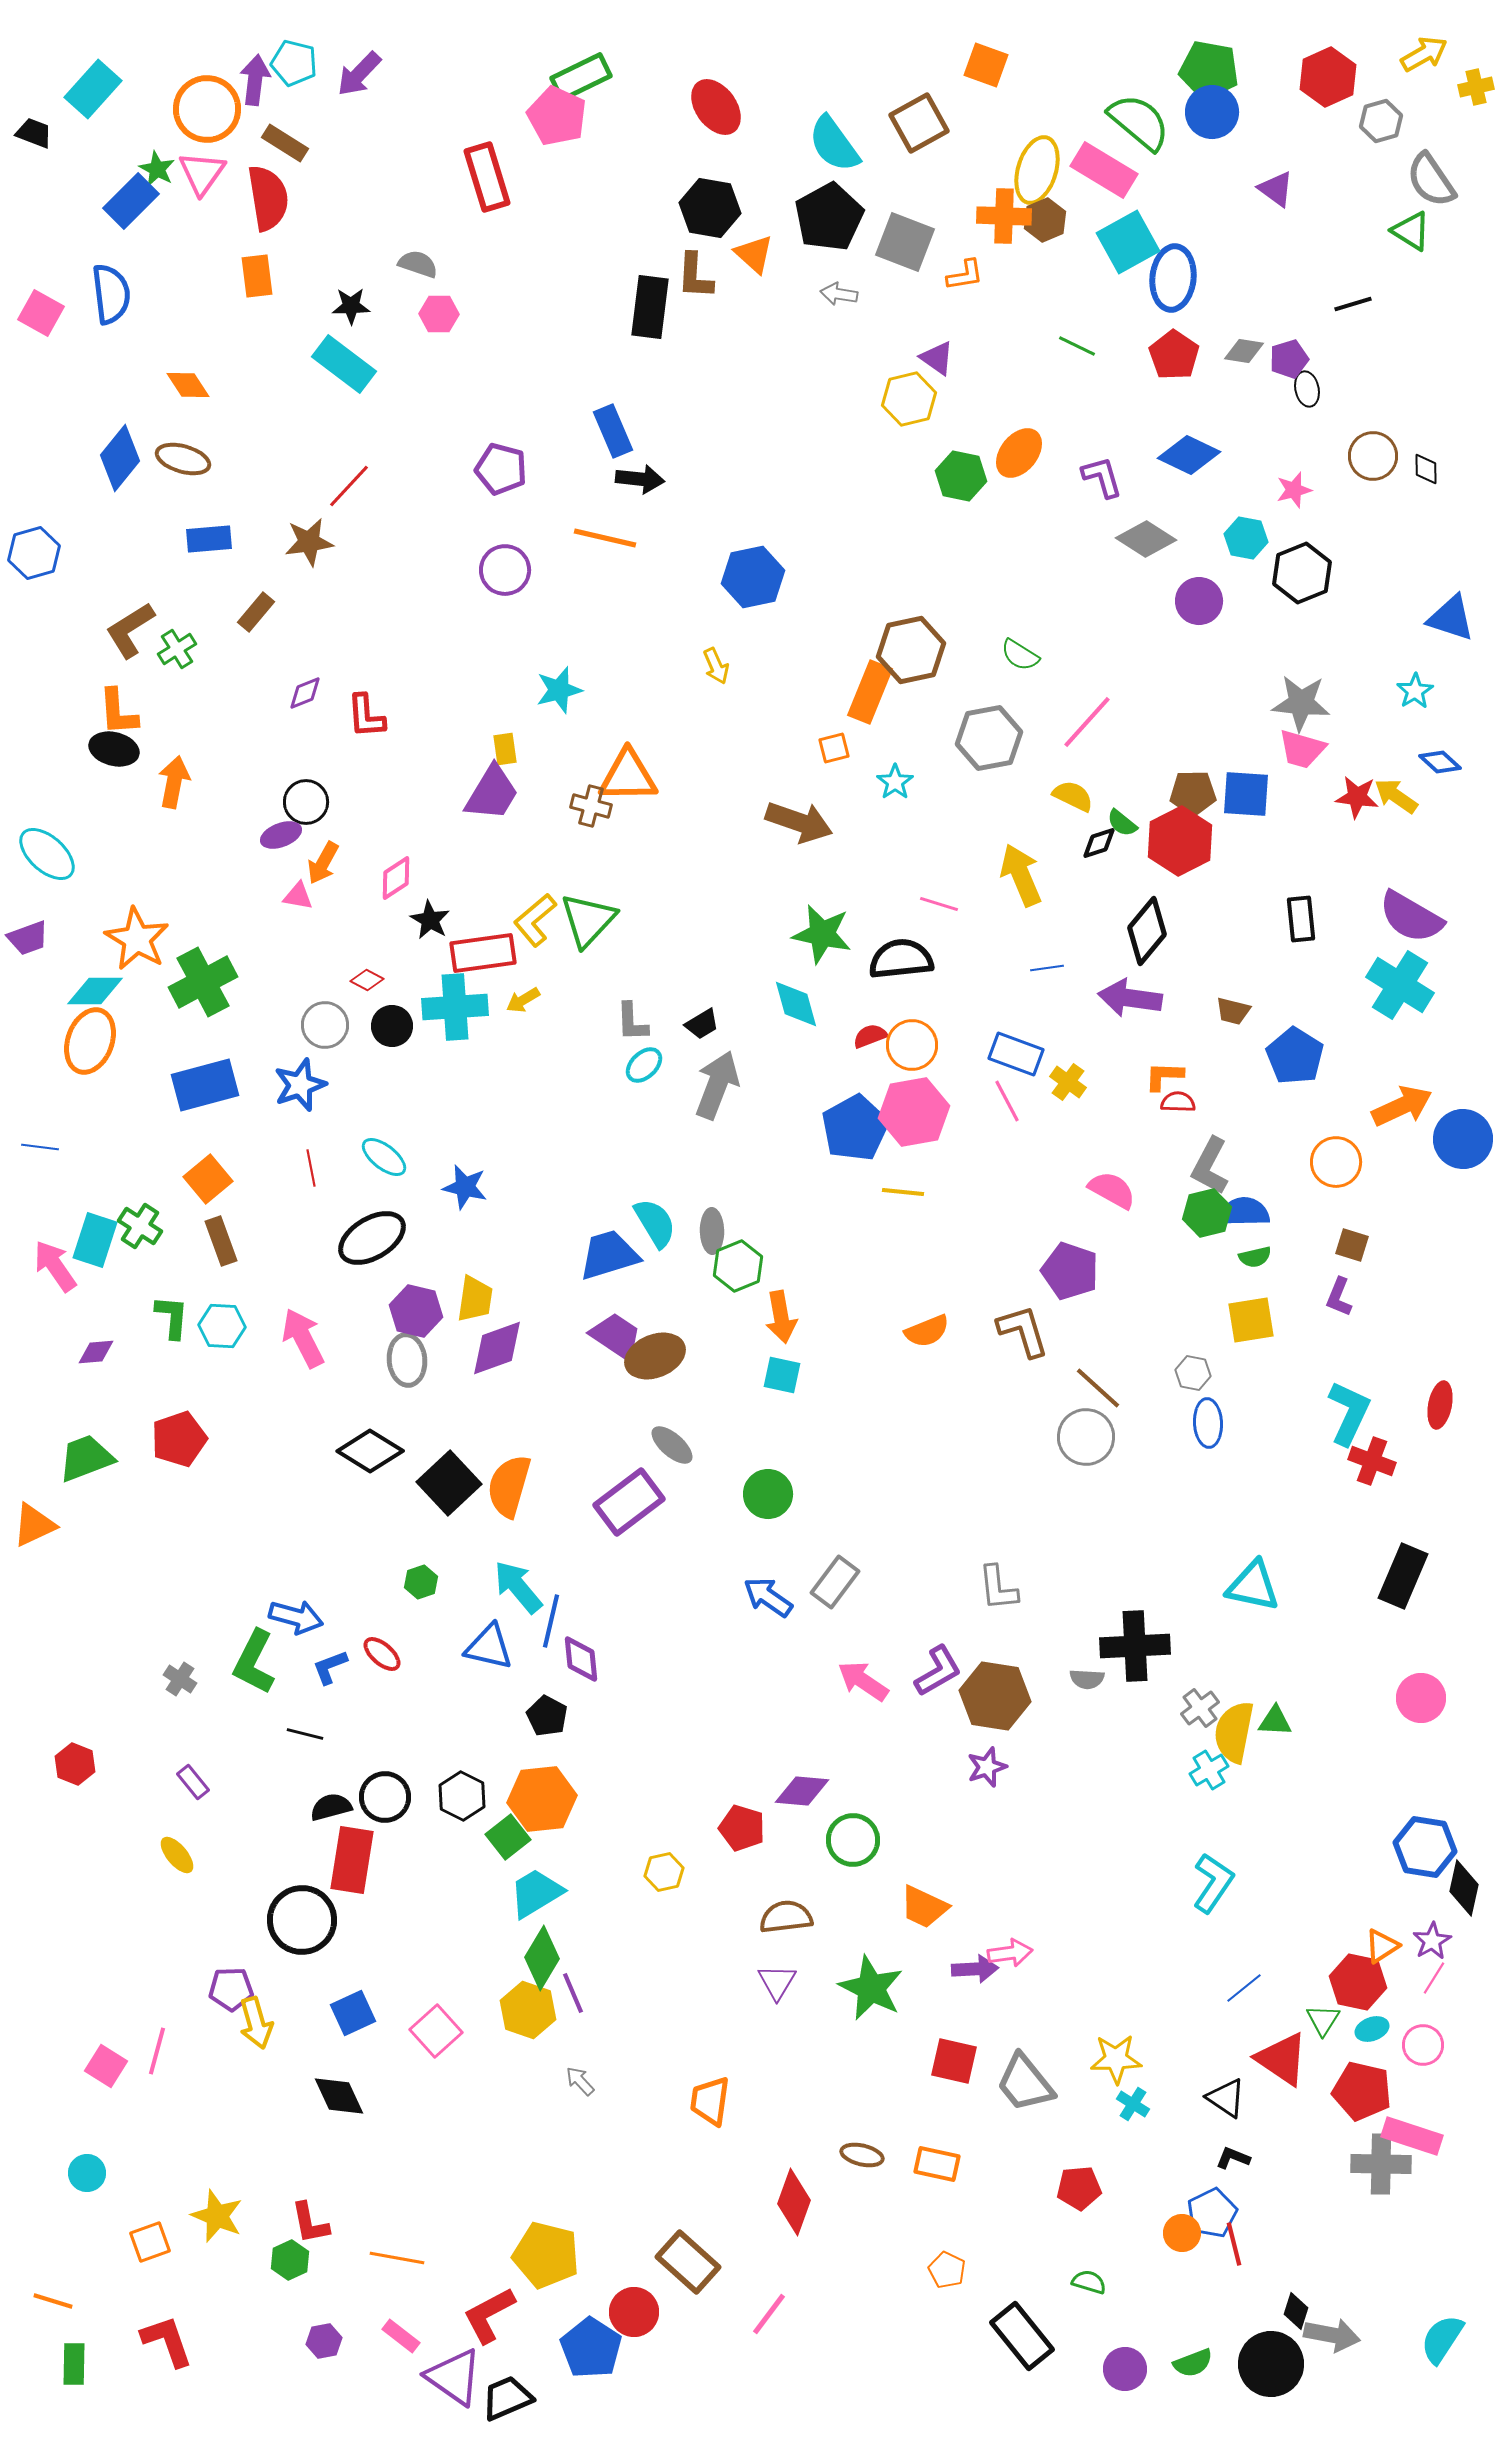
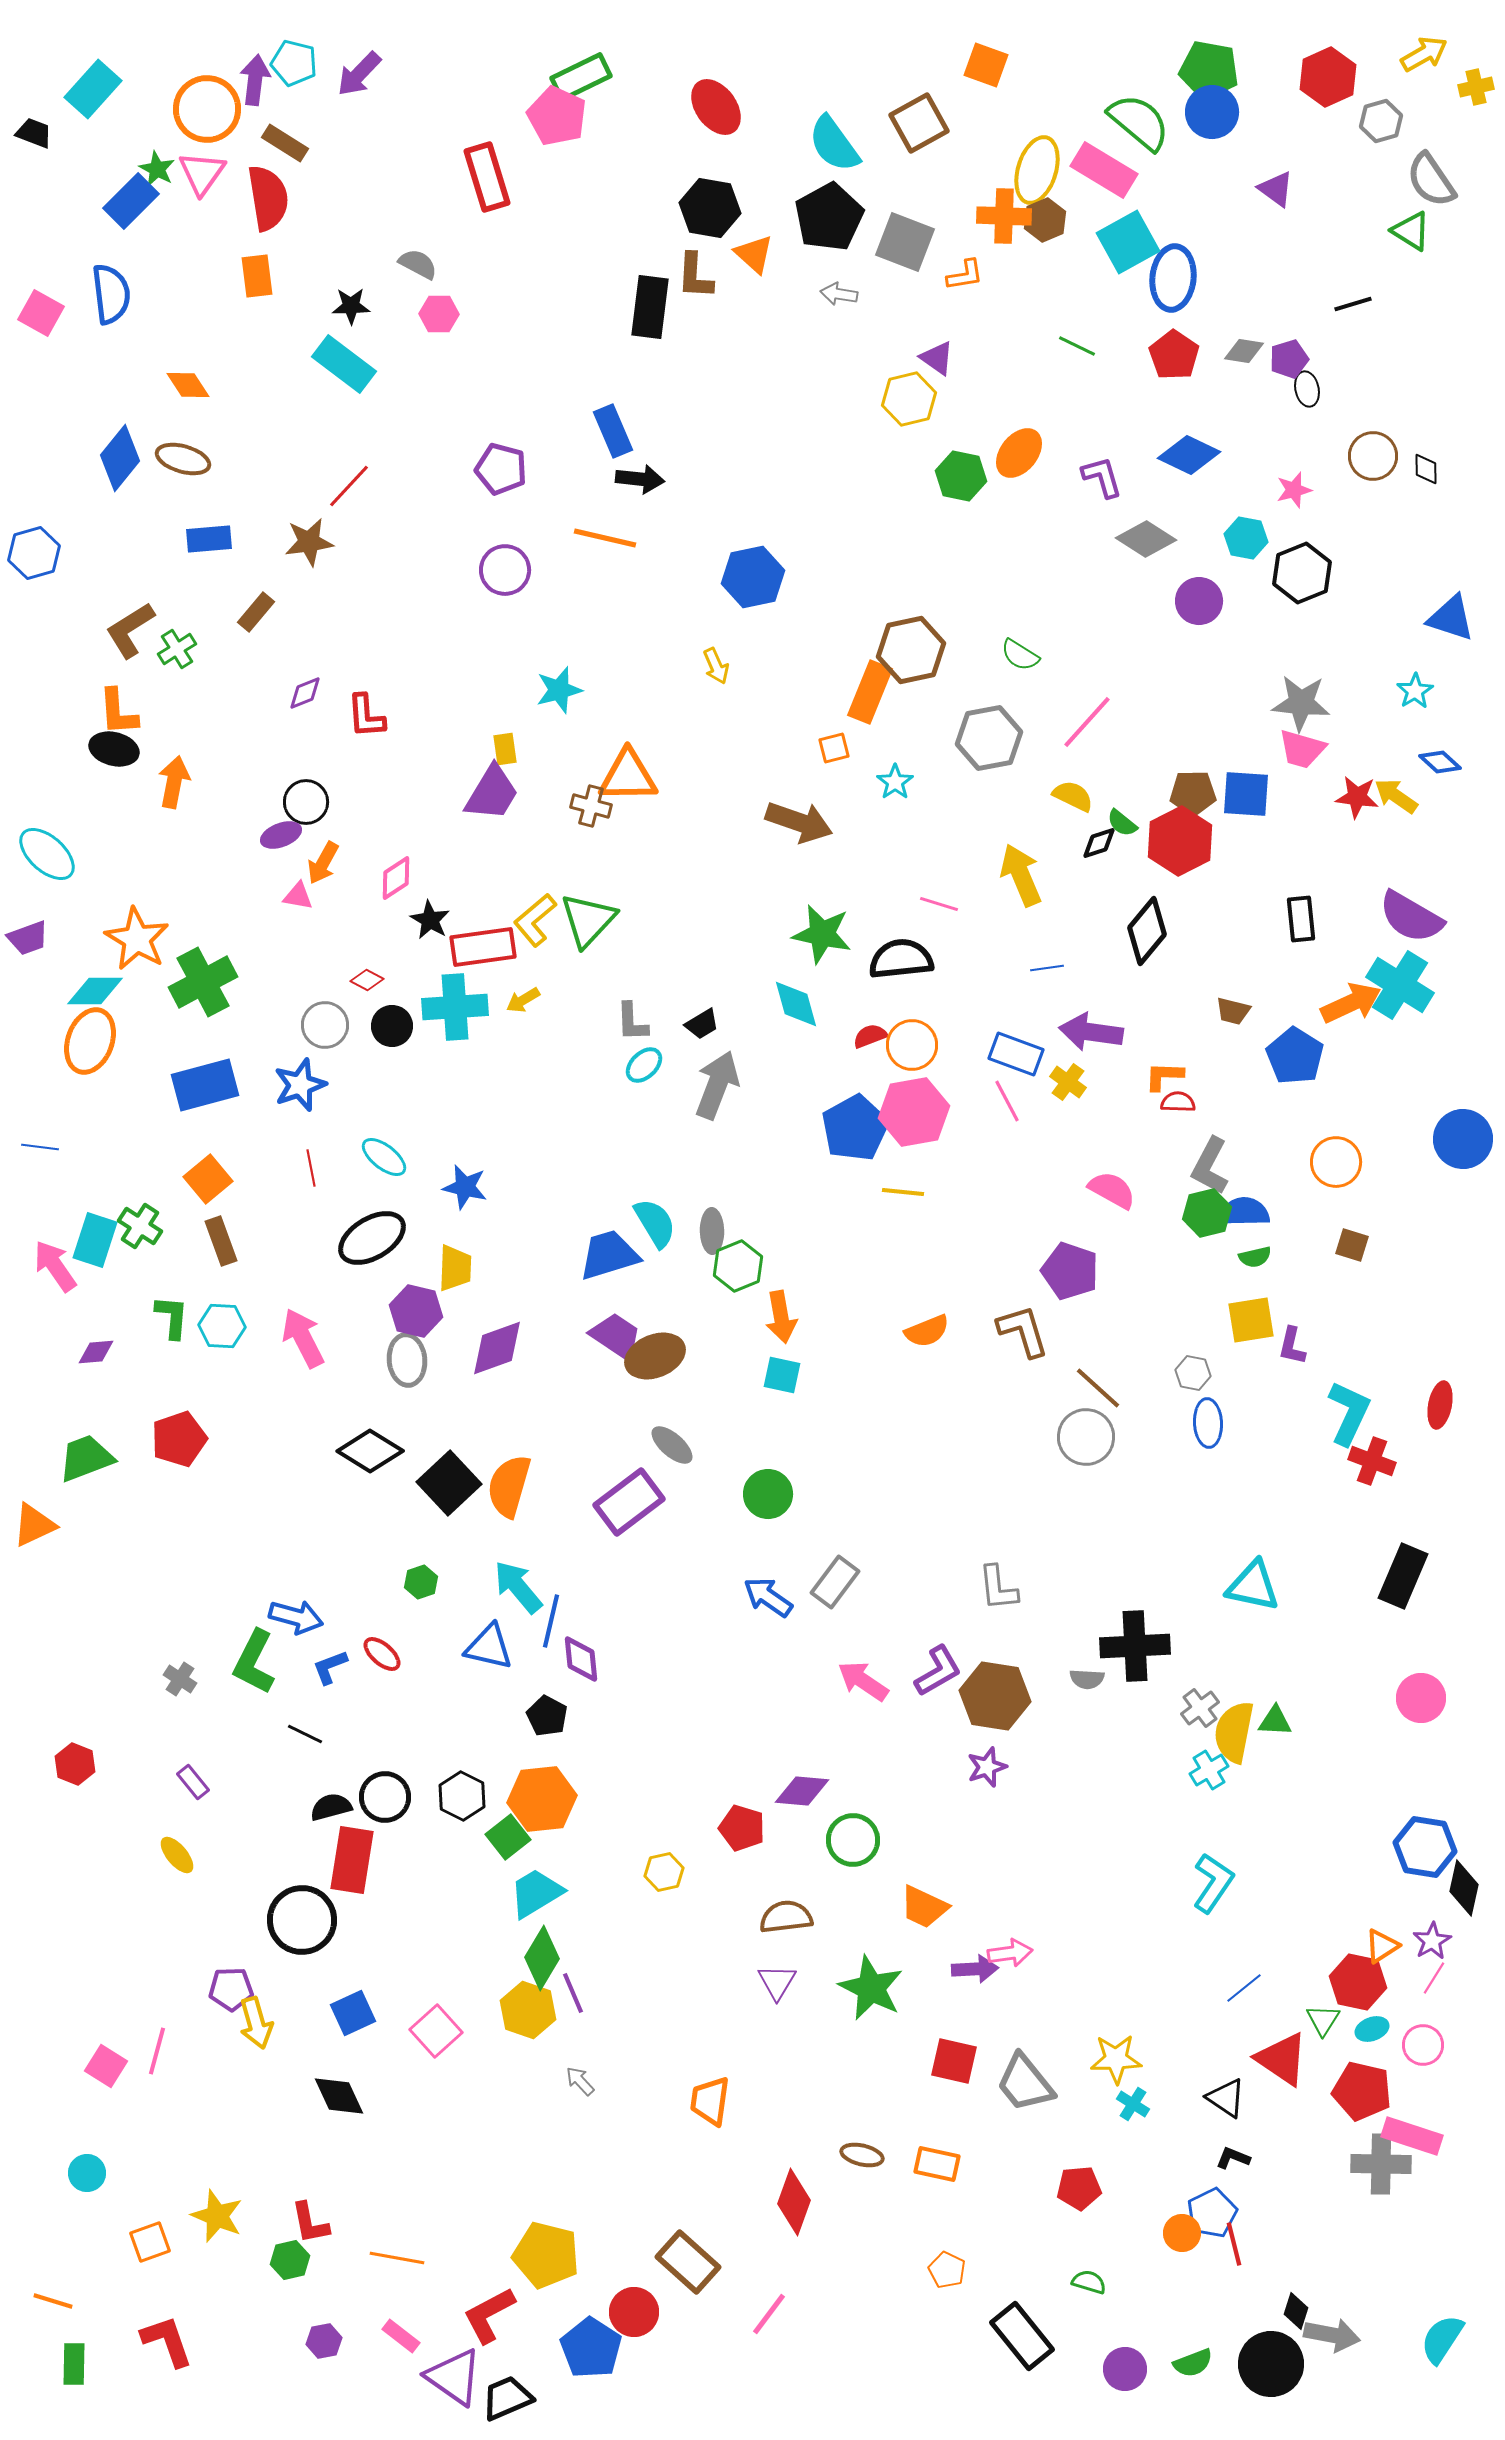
gray semicircle at (418, 264): rotated 9 degrees clockwise
red rectangle at (483, 953): moved 6 px up
purple arrow at (1130, 998): moved 39 px left, 34 px down
orange arrow at (1402, 1106): moved 51 px left, 103 px up
purple L-shape at (1339, 1297): moved 47 px left, 49 px down; rotated 9 degrees counterclockwise
yellow trapezoid at (475, 1299): moved 20 px left, 31 px up; rotated 6 degrees counterclockwise
black line at (305, 1734): rotated 12 degrees clockwise
green hexagon at (290, 2260): rotated 12 degrees clockwise
